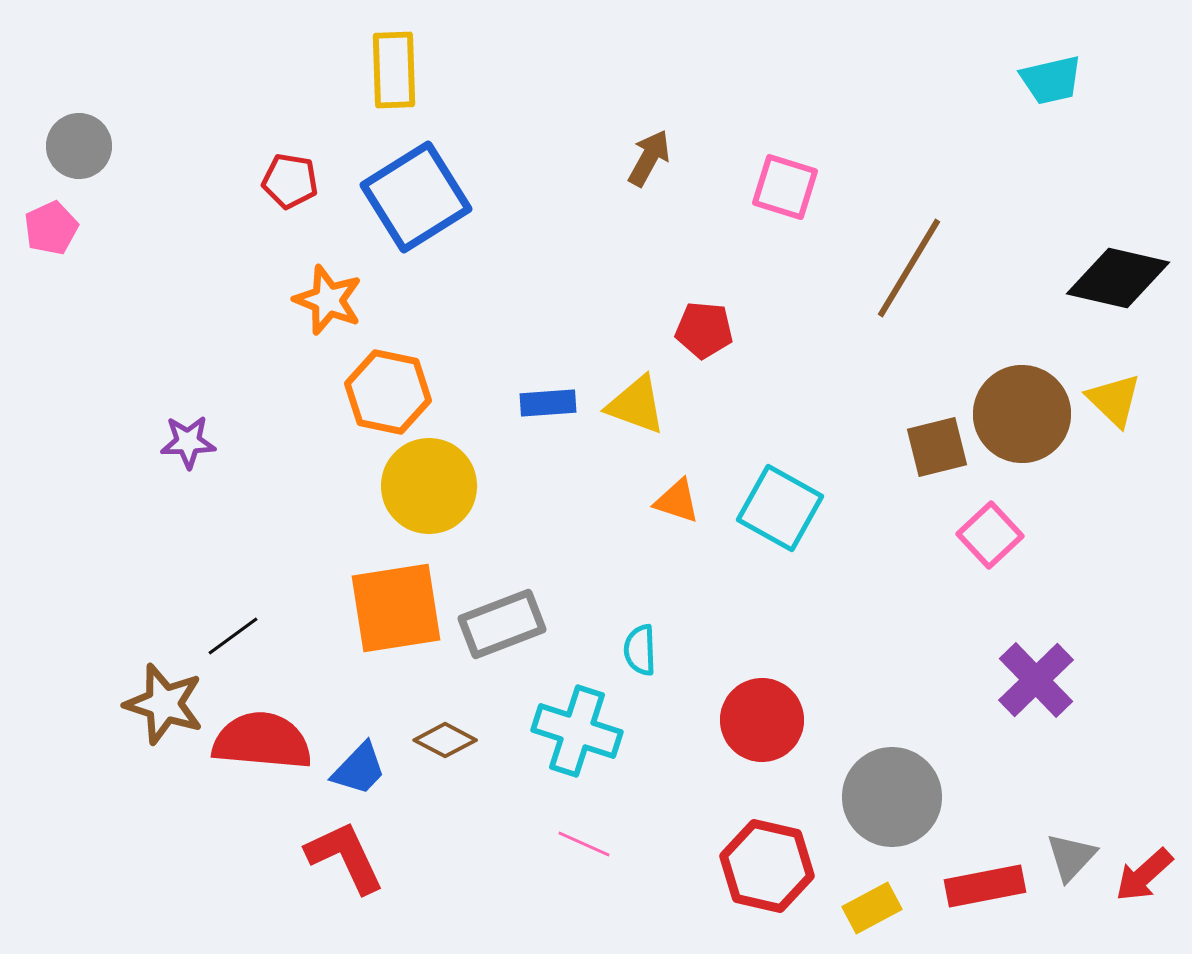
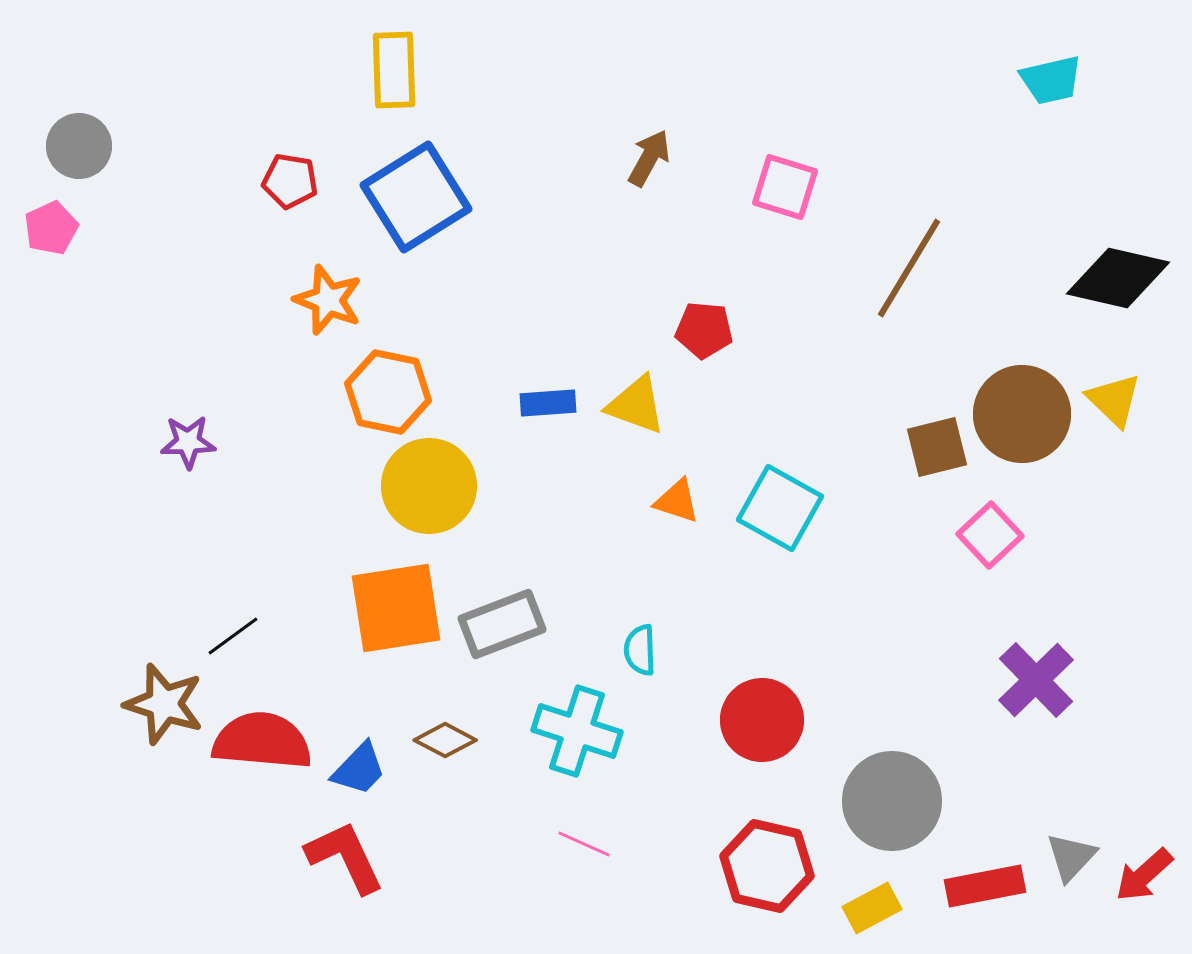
gray circle at (892, 797): moved 4 px down
